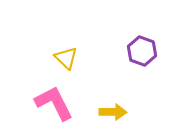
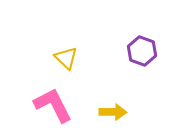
pink L-shape: moved 1 px left, 2 px down
